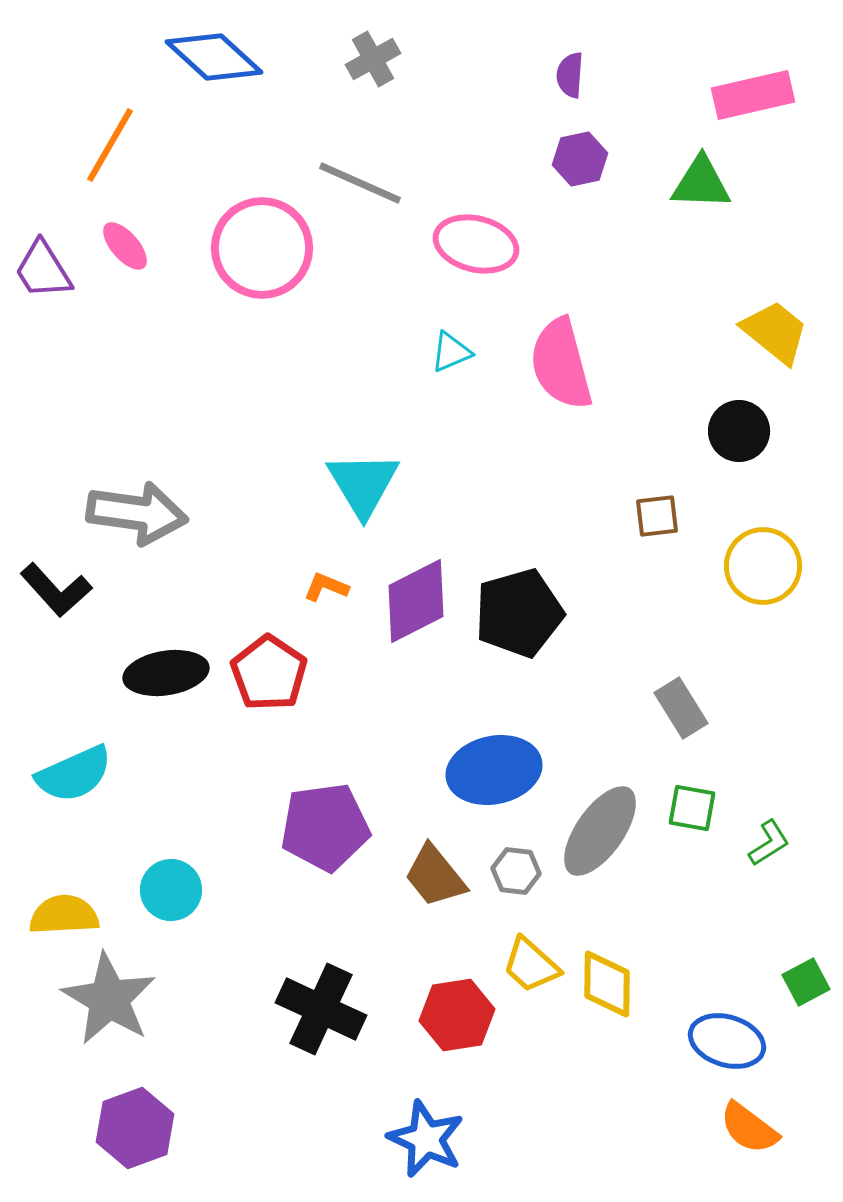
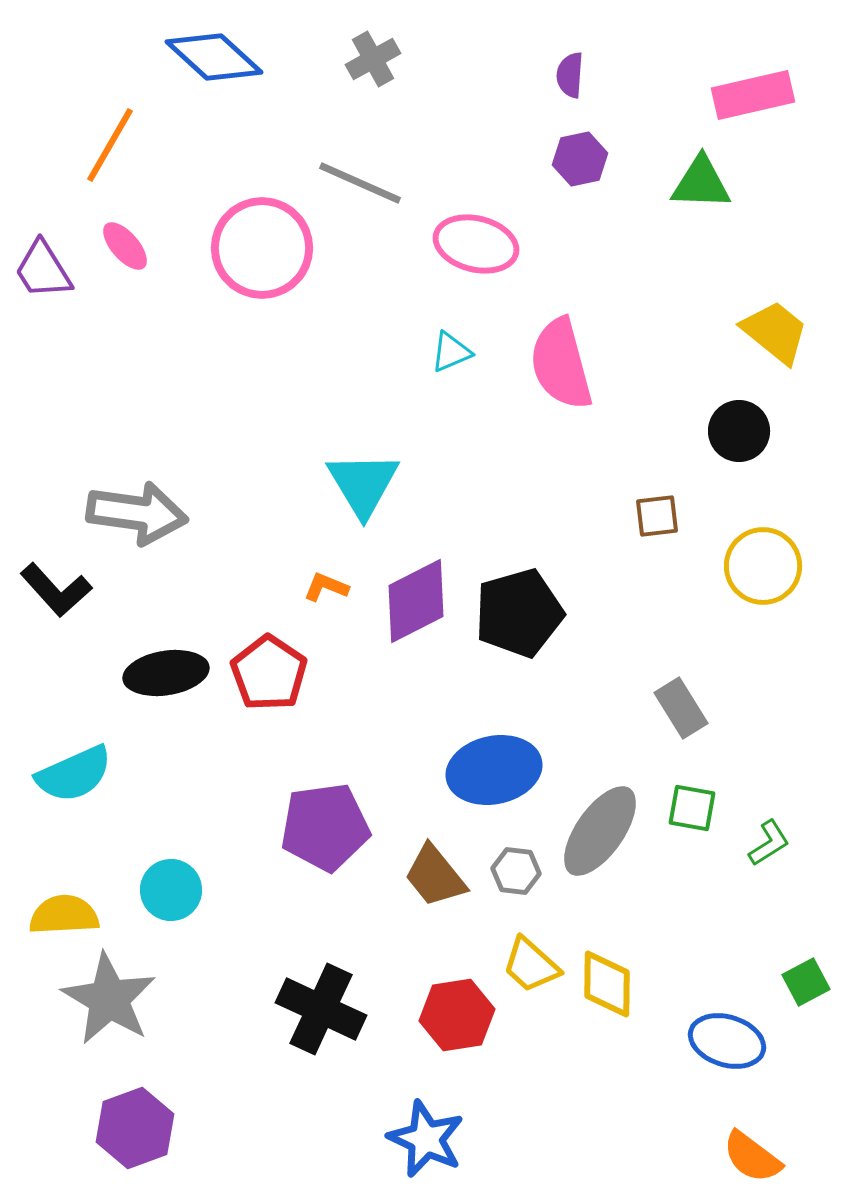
orange semicircle at (749, 1128): moved 3 px right, 29 px down
